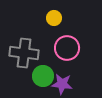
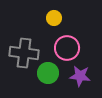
green circle: moved 5 px right, 3 px up
purple star: moved 18 px right, 8 px up
